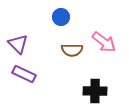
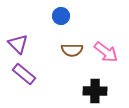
blue circle: moved 1 px up
pink arrow: moved 2 px right, 10 px down
purple rectangle: rotated 15 degrees clockwise
